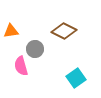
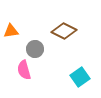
pink semicircle: moved 3 px right, 4 px down
cyan square: moved 4 px right, 1 px up
